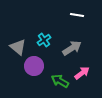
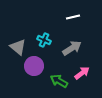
white line: moved 4 px left, 2 px down; rotated 24 degrees counterclockwise
cyan cross: rotated 32 degrees counterclockwise
green arrow: moved 1 px left
